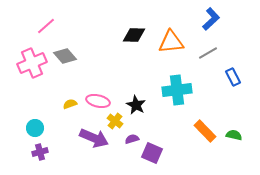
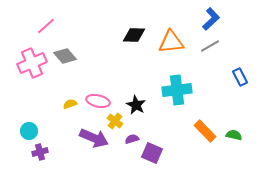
gray line: moved 2 px right, 7 px up
blue rectangle: moved 7 px right
cyan circle: moved 6 px left, 3 px down
